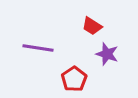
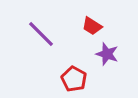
purple line: moved 3 px right, 14 px up; rotated 36 degrees clockwise
red pentagon: rotated 10 degrees counterclockwise
